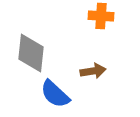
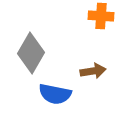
gray diamond: rotated 24 degrees clockwise
blue semicircle: rotated 32 degrees counterclockwise
